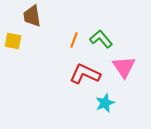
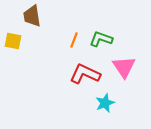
green L-shape: rotated 30 degrees counterclockwise
